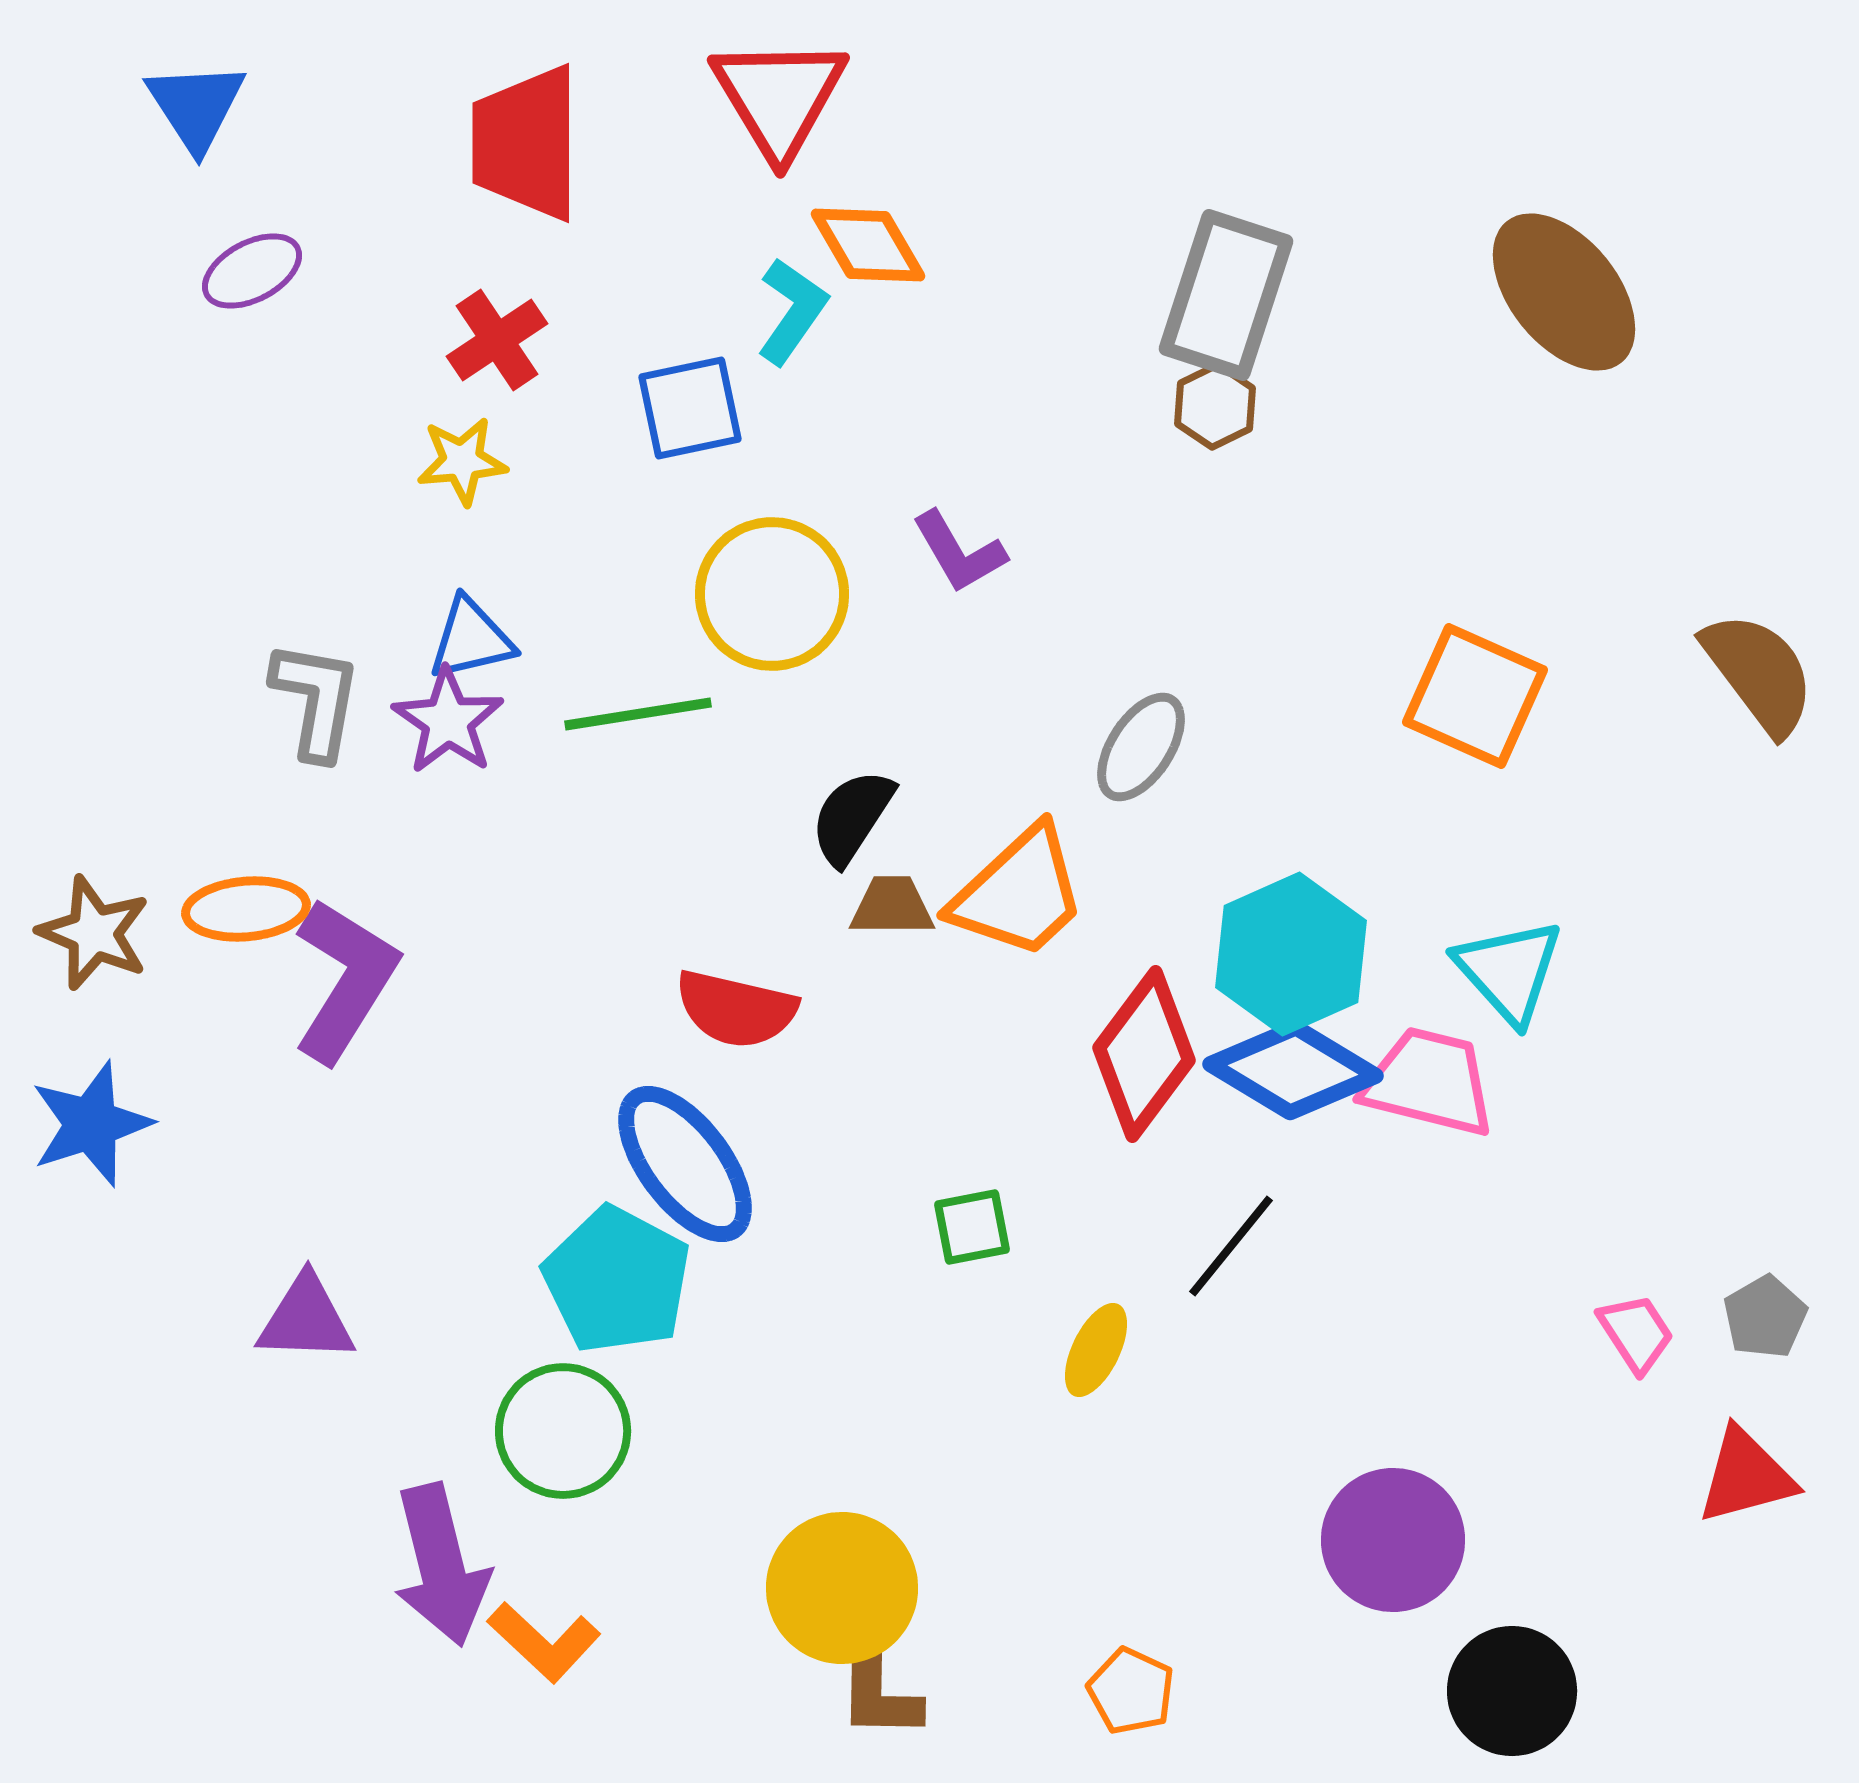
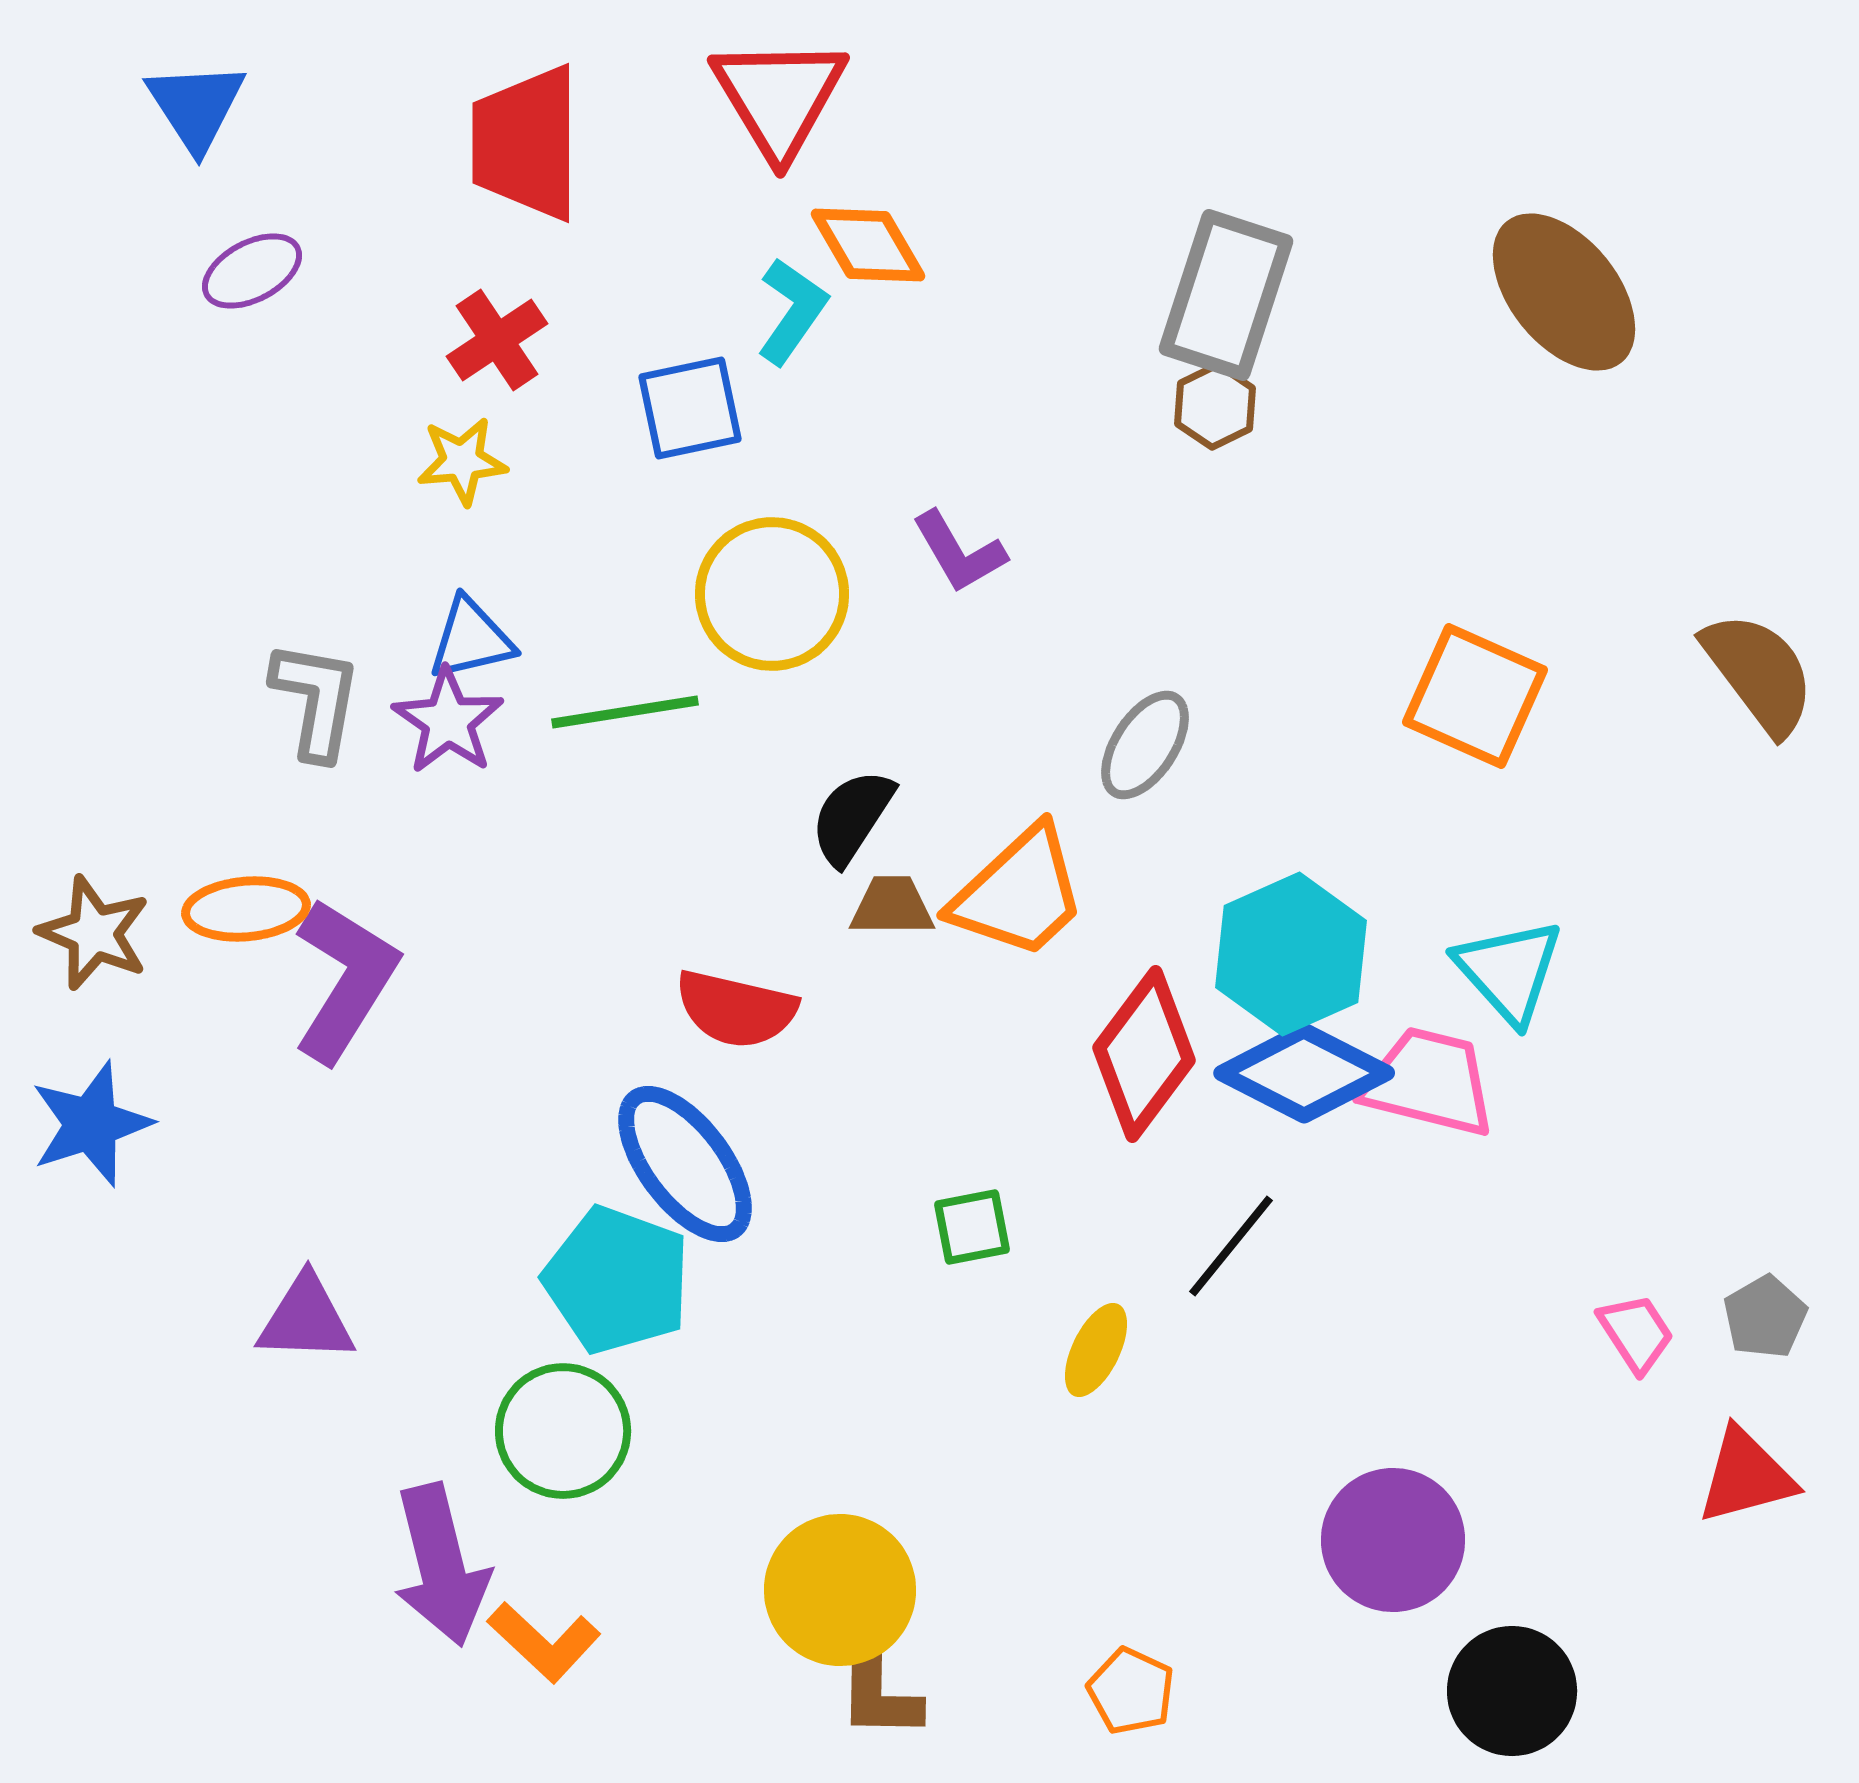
green line at (638, 714): moved 13 px left, 2 px up
gray ellipse at (1141, 747): moved 4 px right, 2 px up
blue diamond at (1293, 1070): moved 11 px right, 3 px down; rotated 4 degrees counterclockwise
cyan pentagon at (617, 1280): rotated 8 degrees counterclockwise
yellow circle at (842, 1588): moved 2 px left, 2 px down
